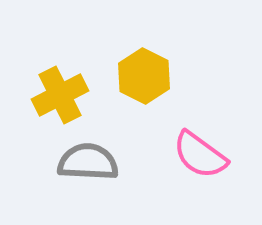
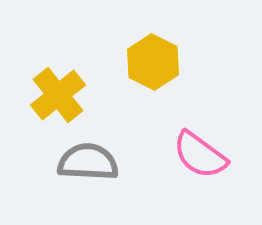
yellow hexagon: moved 9 px right, 14 px up
yellow cross: moved 2 px left; rotated 12 degrees counterclockwise
